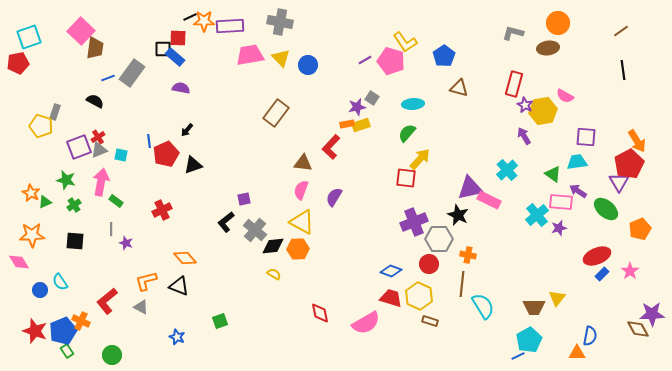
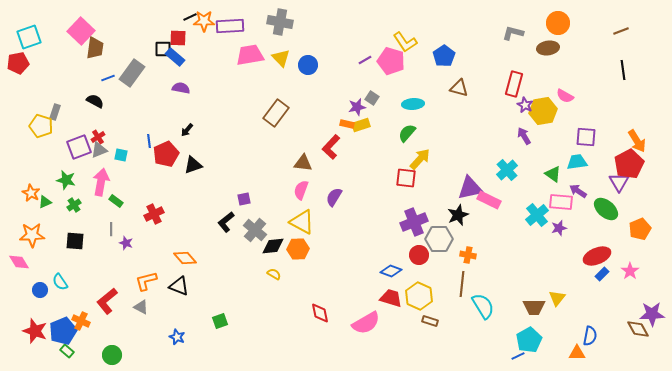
brown line at (621, 31): rotated 14 degrees clockwise
orange rectangle at (347, 124): rotated 24 degrees clockwise
red cross at (162, 210): moved 8 px left, 4 px down
black star at (458, 215): rotated 25 degrees clockwise
red circle at (429, 264): moved 10 px left, 9 px up
green rectangle at (67, 351): rotated 16 degrees counterclockwise
